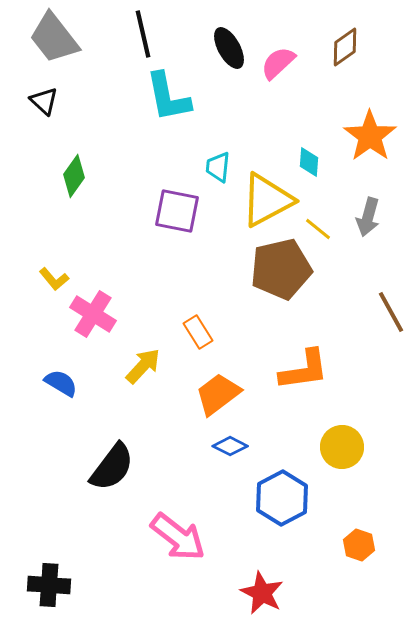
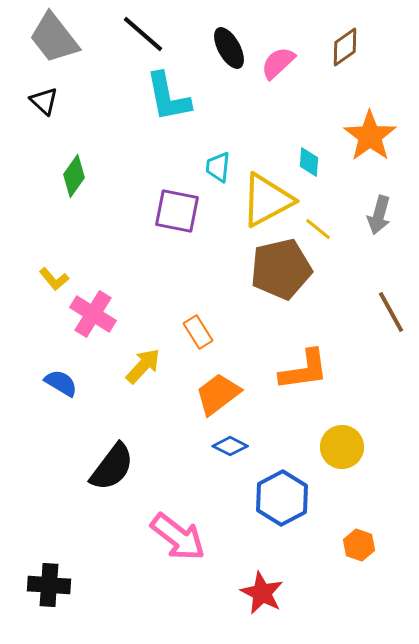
black line: rotated 36 degrees counterclockwise
gray arrow: moved 11 px right, 2 px up
